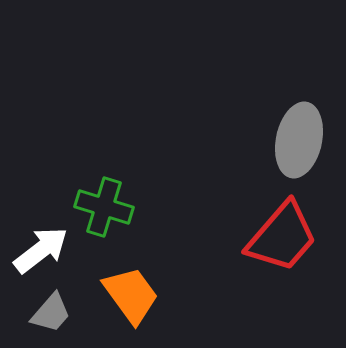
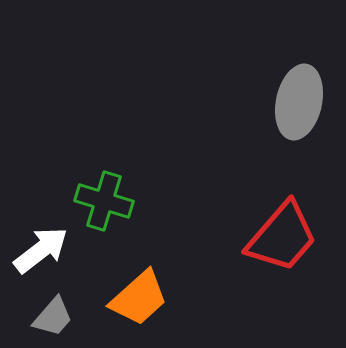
gray ellipse: moved 38 px up
green cross: moved 6 px up
orange trapezoid: moved 8 px right, 3 px down; rotated 84 degrees clockwise
gray trapezoid: moved 2 px right, 4 px down
